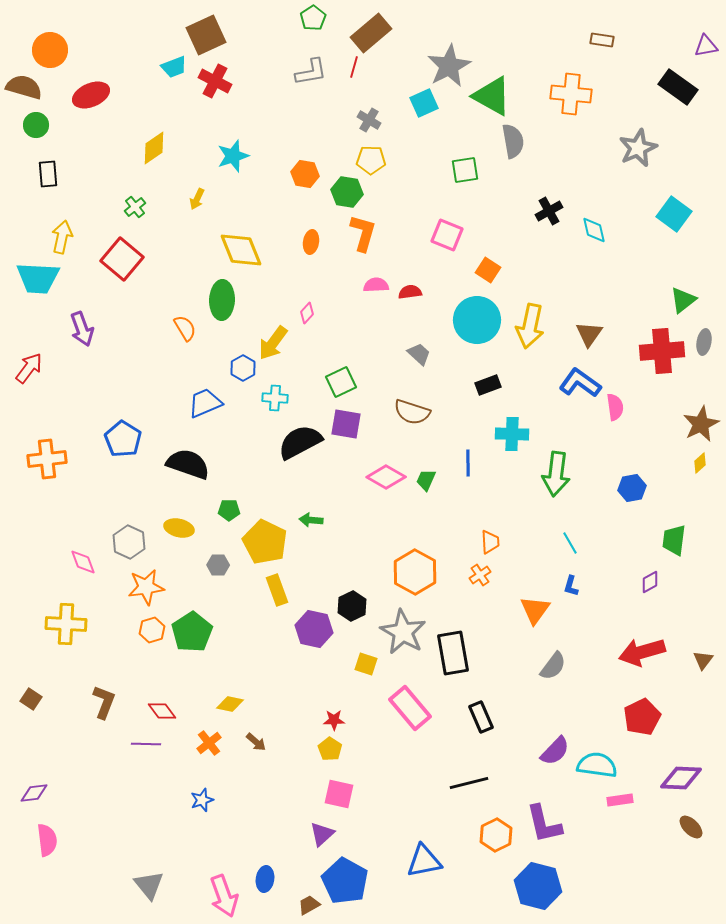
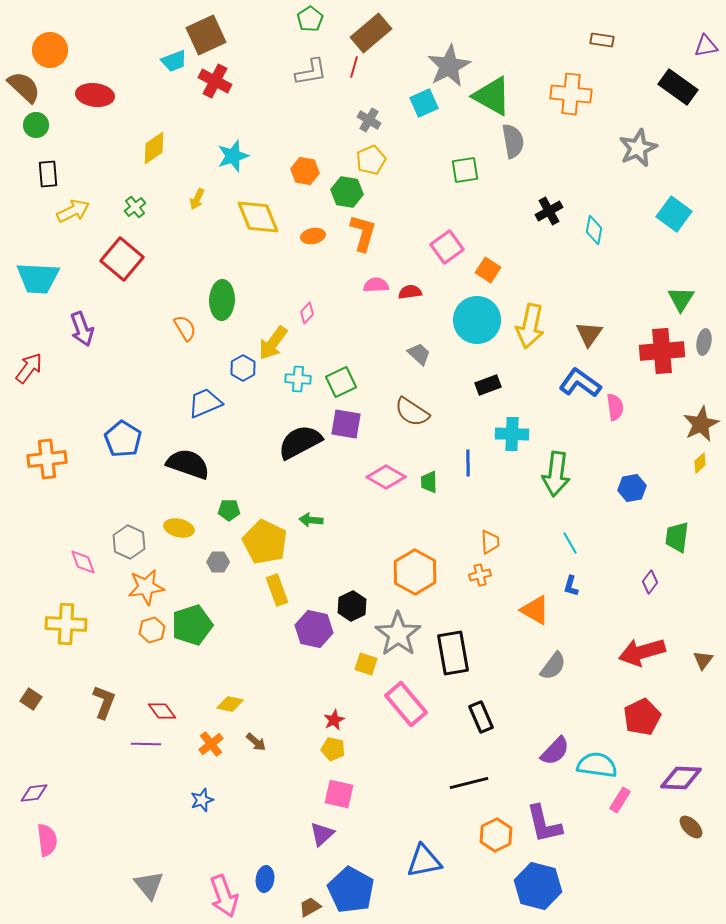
green pentagon at (313, 18): moved 3 px left, 1 px down
cyan trapezoid at (174, 67): moved 6 px up
brown semicircle at (24, 87): rotated 27 degrees clockwise
red ellipse at (91, 95): moved 4 px right; rotated 30 degrees clockwise
yellow pentagon at (371, 160): rotated 24 degrees counterclockwise
orange hexagon at (305, 174): moved 3 px up
cyan diamond at (594, 230): rotated 24 degrees clockwise
pink square at (447, 235): moved 12 px down; rotated 32 degrees clockwise
yellow arrow at (62, 237): moved 11 px right, 26 px up; rotated 52 degrees clockwise
orange ellipse at (311, 242): moved 2 px right, 6 px up; rotated 70 degrees clockwise
yellow diamond at (241, 250): moved 17 px right, 33 px up
green triangle at (683, 300): moved 2 px left, 1 px up; rotated 20 degrees counterclockwise
cyan cross at (275, 398): moved 23 px right, 19 px up
brown semicircle at (412, 412): rotated 15 degrees clockwise
green trapezoid at (426, 480): moved 3 px right, 2 px down; rotated 25 degrees counterclockwise
green trapezoid at (674, 540): moved 3 px right, 3 px up
gray hexagon at (218, 565): moved 3 px up
orange cross at (480, 575): rotated 20 degrees clockwise
purple diamond at (650, 582): rotated 25 degrees counterclockwise
orange triangle at (535, 610): rotated 36 degrees counterclockwise
green pentagon at (192, 632): moved 7 px up; rotated 15 degrees clockwise
gray star at (403, 632): moved 5 px left, 2 px down; rotated 6 degrees clockwise
pink rectangle at (410, 708): moved 4 px left, 4 px up
red star at (334, 720): rotated 25 degrees counterclockwise
orange cross at (209, 743): moved 2 px right, 1 px down
yellow pentagon at (330, 749): moved 3 px right; rotated 20 degrees counterclockwise
pink rectangle at (620, 800): rotated 50 degrees counterclockwise
blue pentagon at (345, 881): moved 6 px right, 9 px down
brown trapezoid at (309, 905): moved 1 px right, 2 px down
